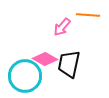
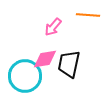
pink arrow: moved 9 px left
pink diamond: rotated 40 degrees counterclockwise
